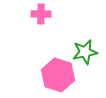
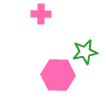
pink hexagon: rotated 16 degrees counterclockwise
